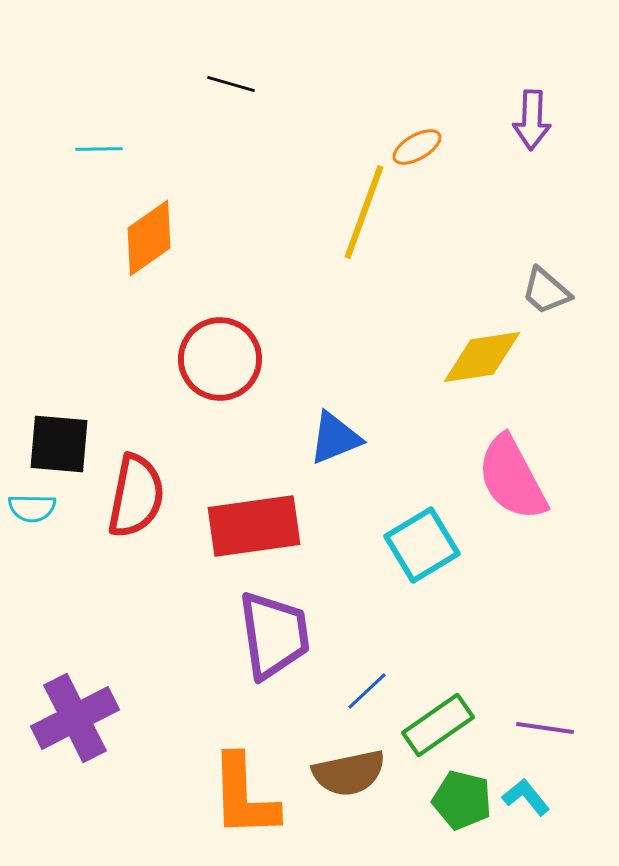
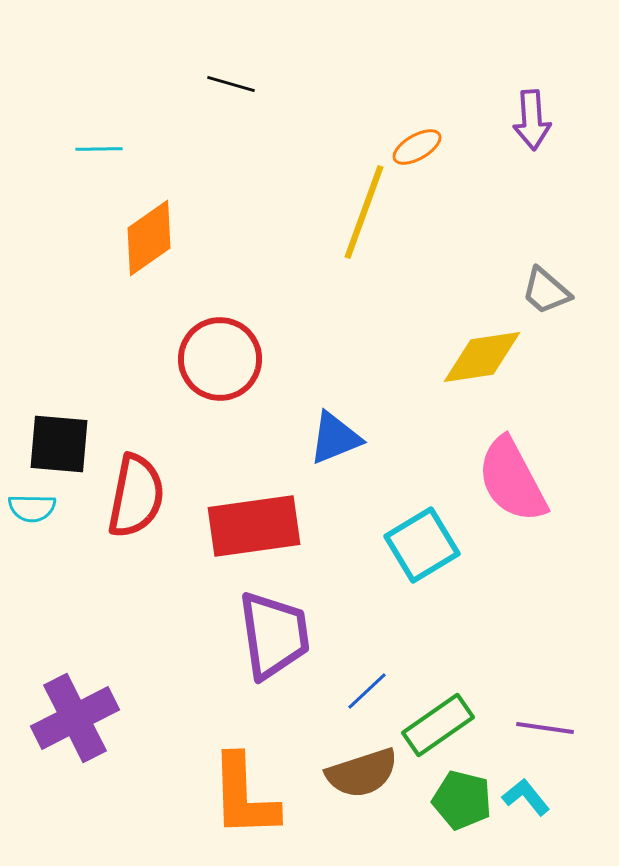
purple arrow: rotated 6 degrees counterclockwise
pink semicircle: moved 2 px down
brown semicircle: moved 13 px right; rotated 6 degrees counterclockwise
